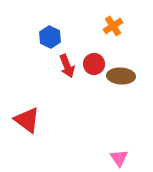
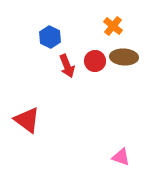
orange cross: rotated 18 degrees counterclockwise
red circle: moved 1 px right, 3 px up
brown ellipse: moved 3 px right, 19 px up
pink triangle: moved 2 px right, 1 px up; rotated 36 degrees counterclockwise
